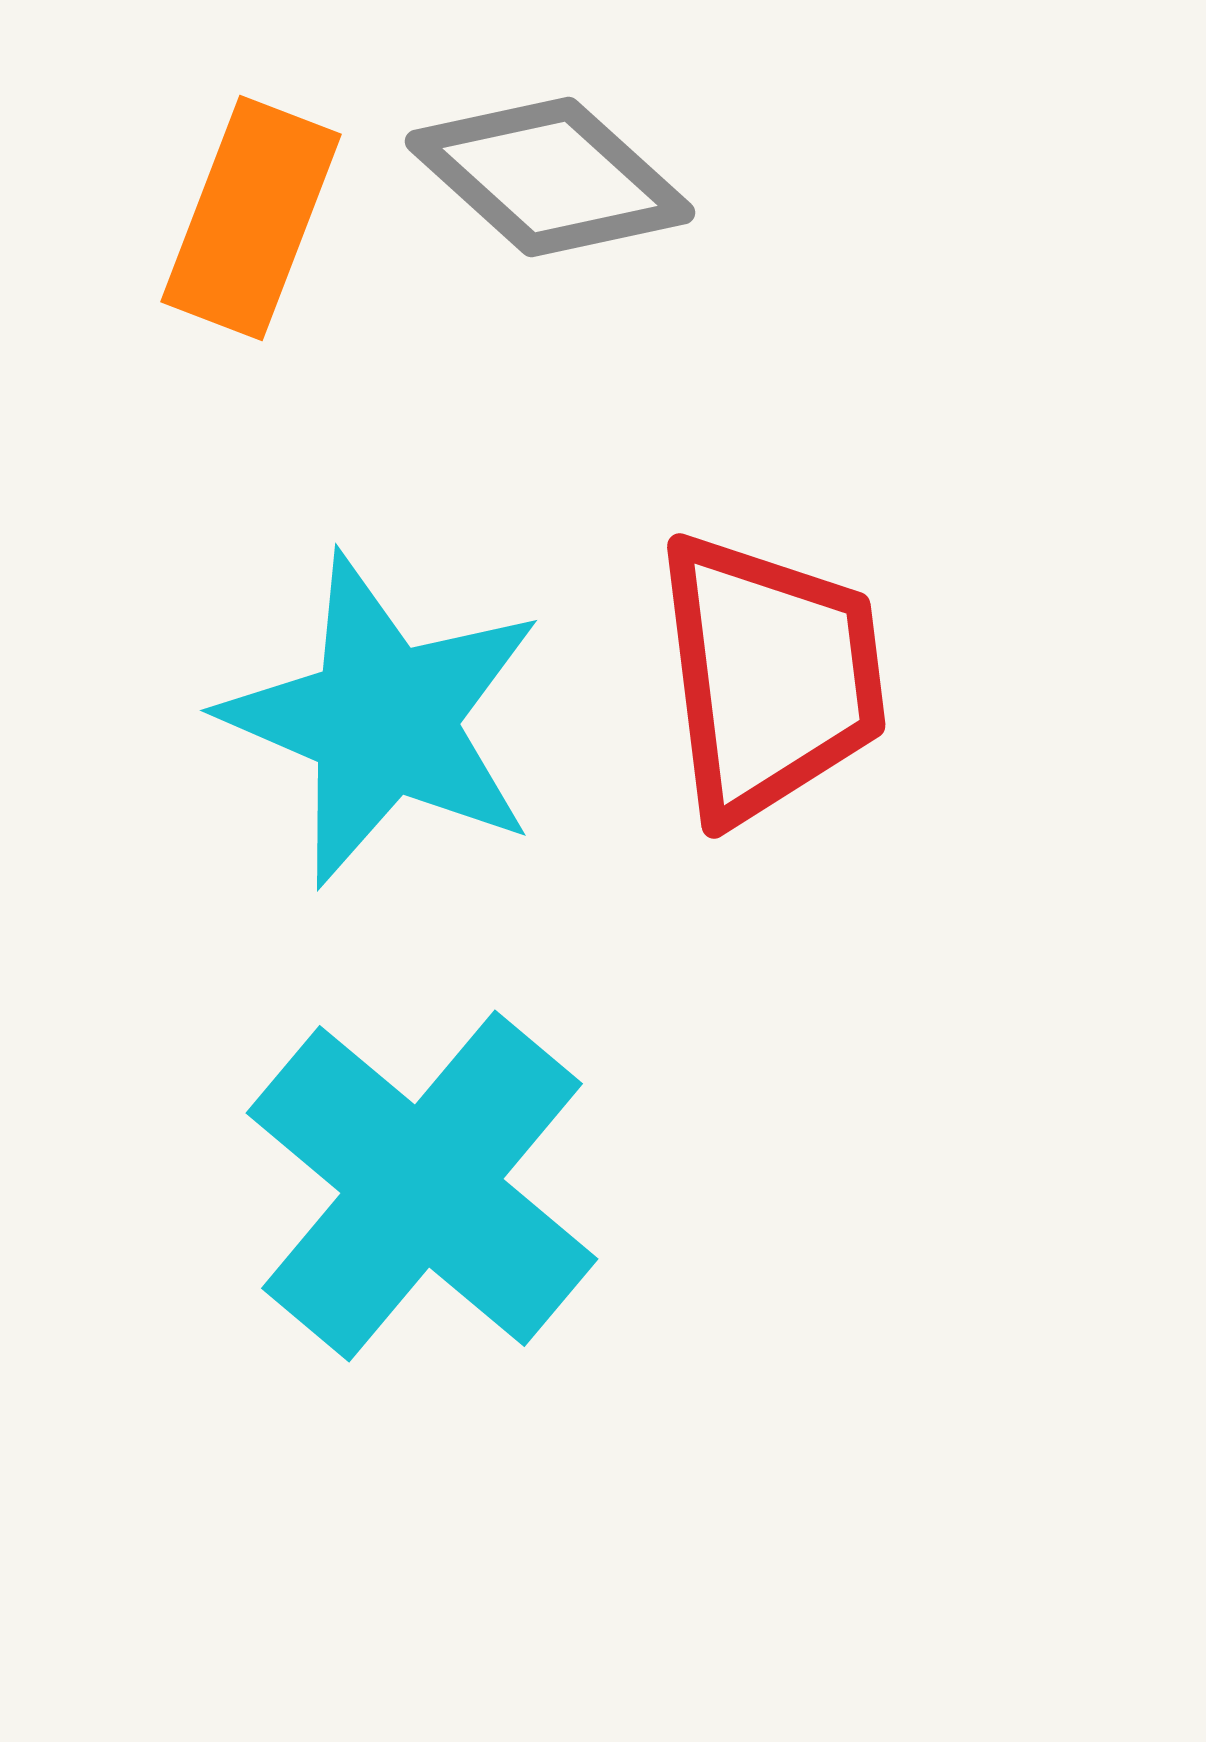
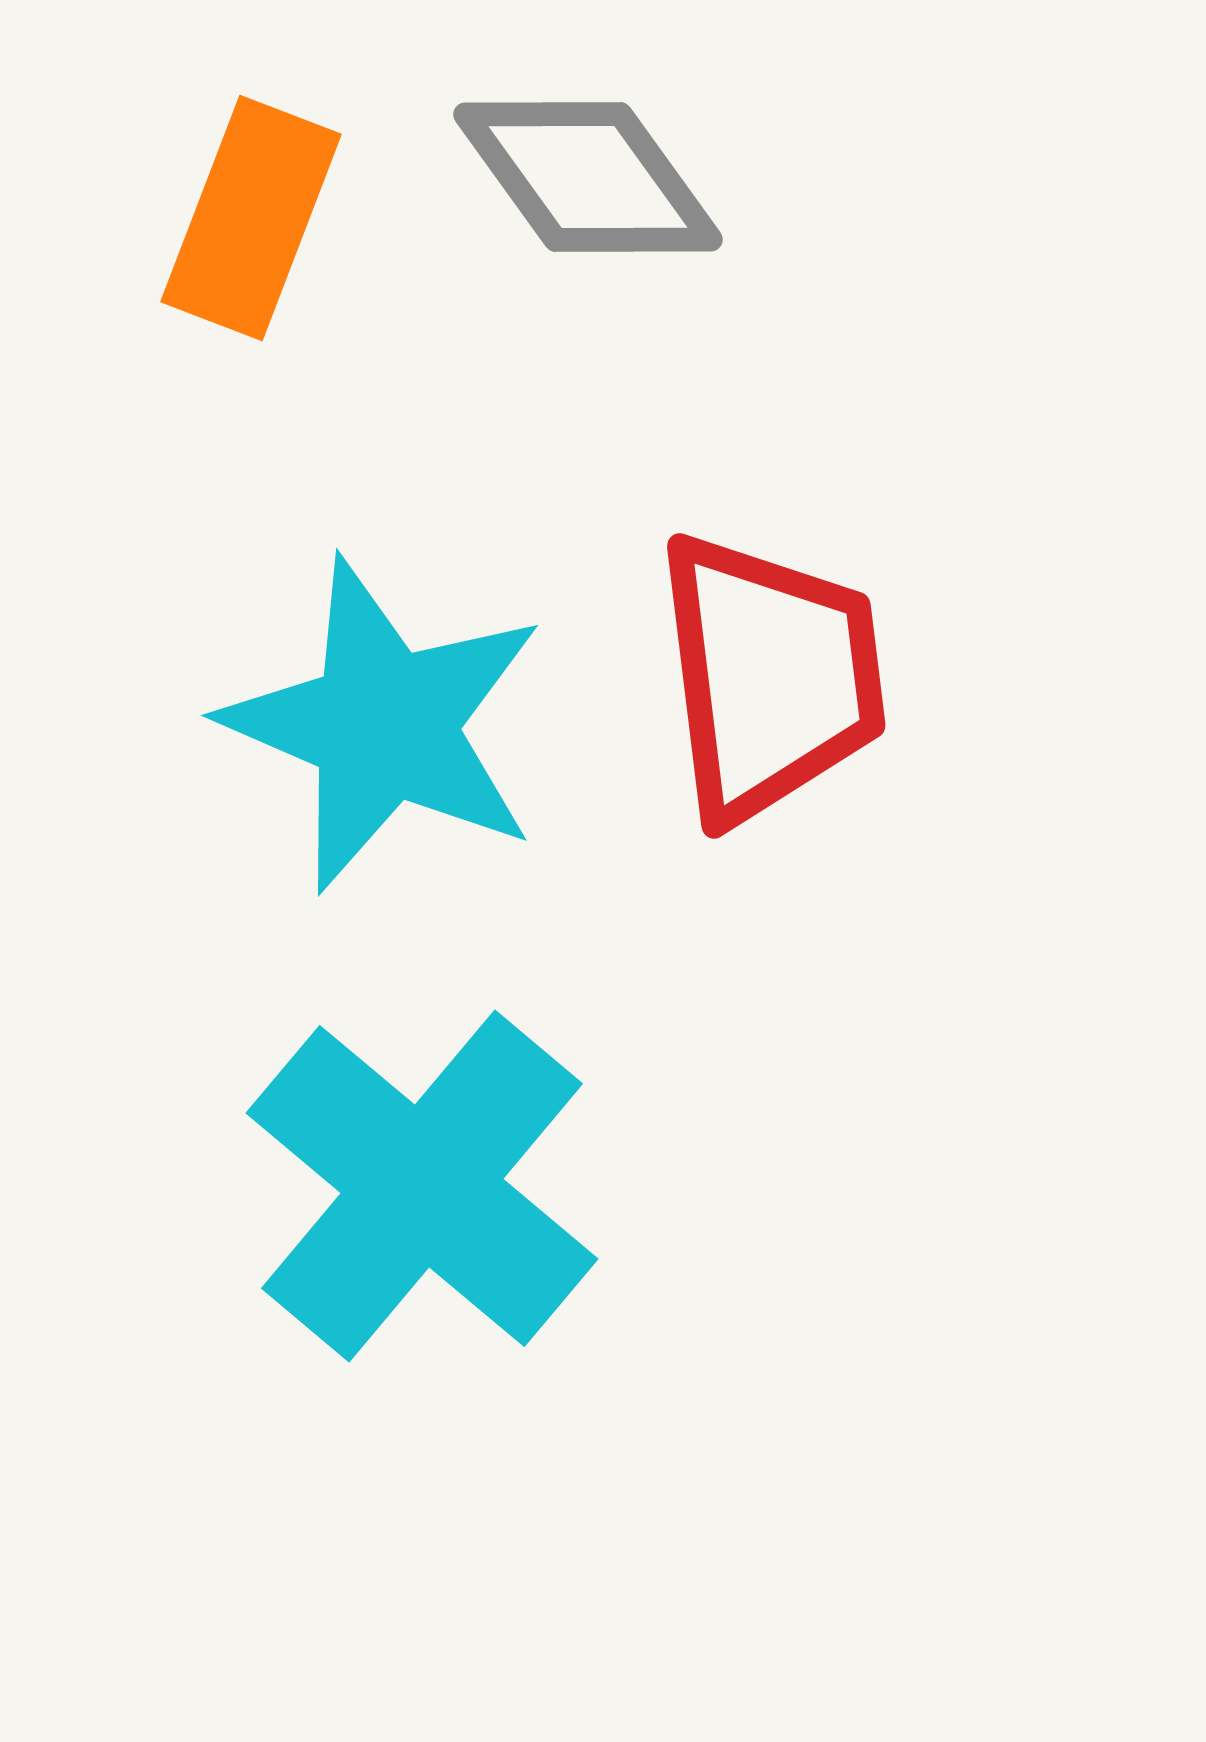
gray diamond: moved 38 px right; rotated 12 degrees clockwise
cyan star: moved 1 px right, 5 px down
